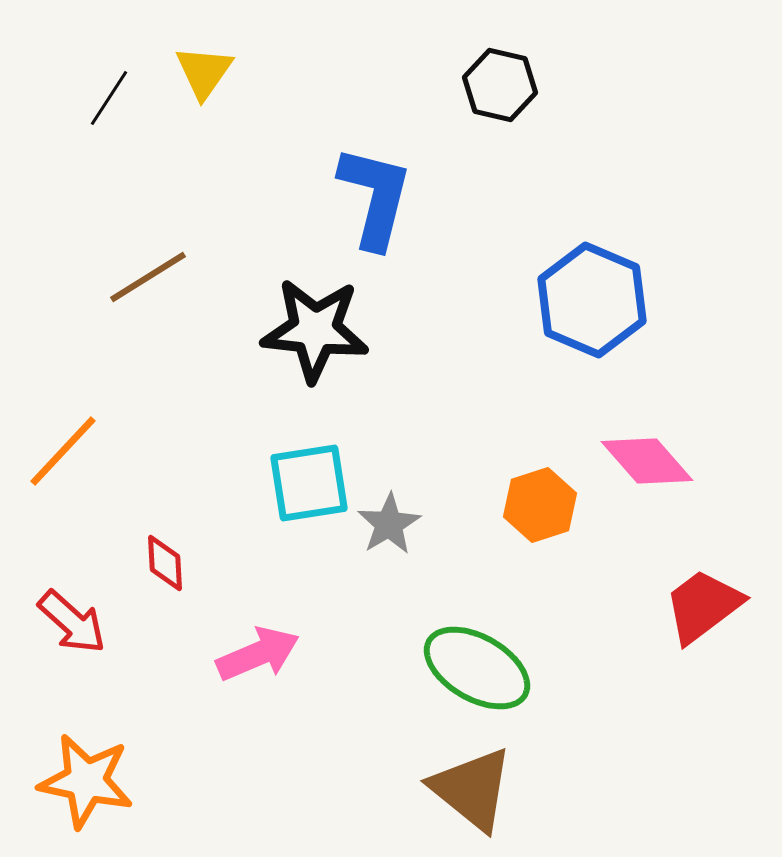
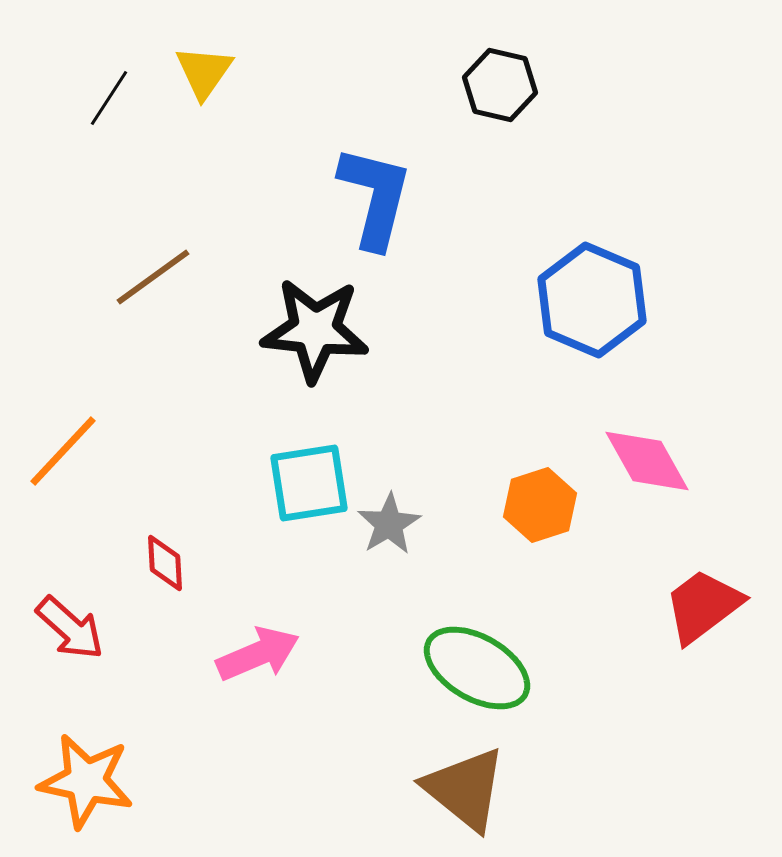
brown line: moved 5 px right; rotated 4 degrees counterclockwise
pink diamond: rotated 12 degrees clockwise
red arrow: moved 2 px left, 6 px down
brown triangle: moved 7 px left
